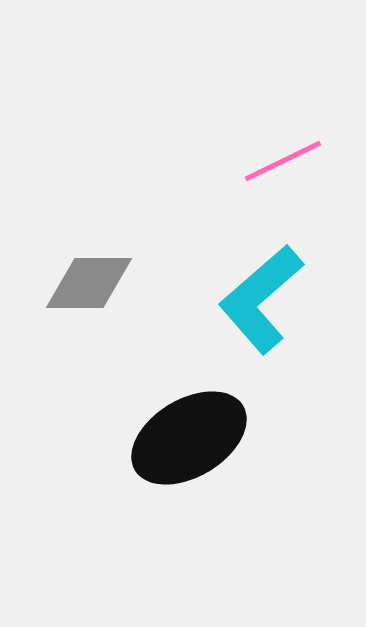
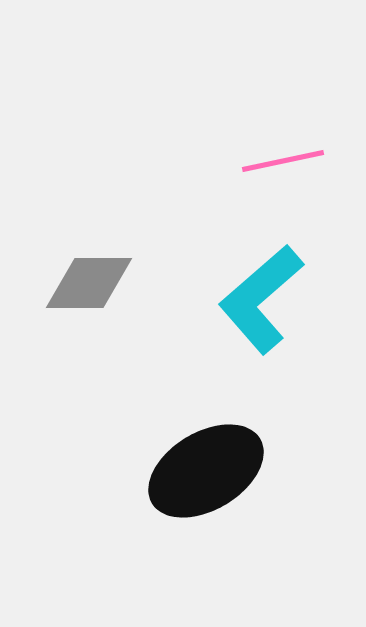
pink line: rotated 14 degrees clockwise
black ellipse: moved 17 px right, 33 px down
